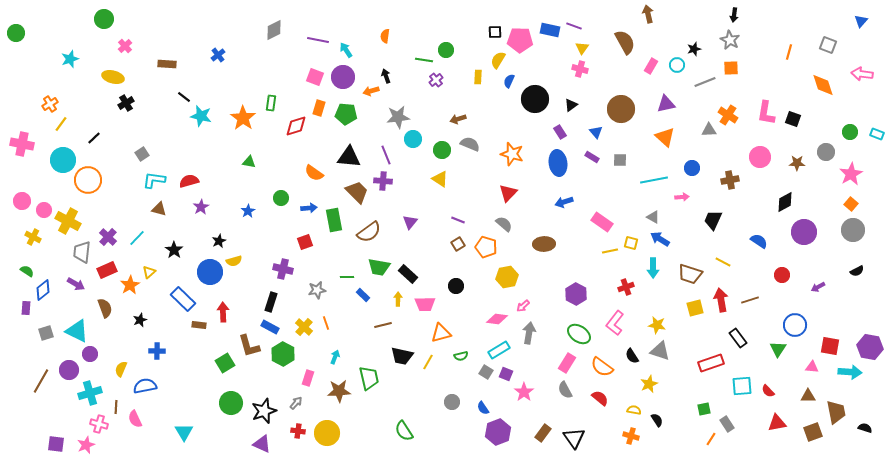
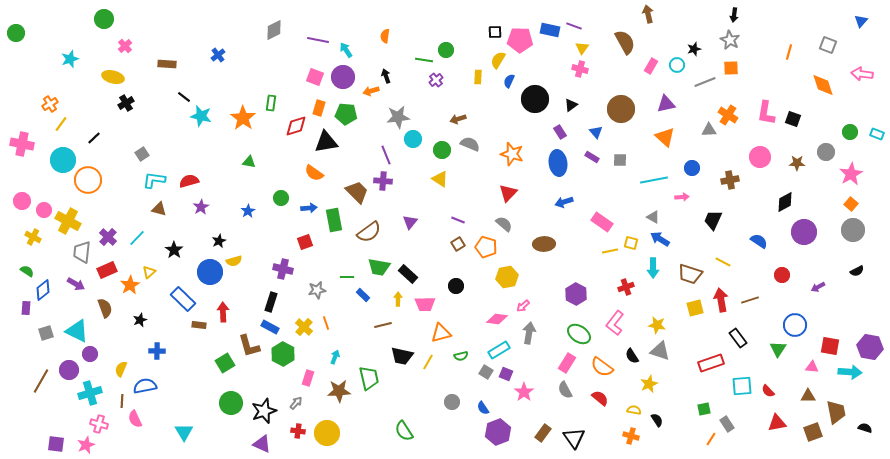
black triangle at (349, 157): moved 23 px left, 15 px up; rotated 15 degrees counterclockwise
brown line at (116, 407): moved 6 px right, 6 px up
